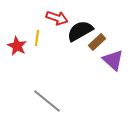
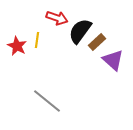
black semicircle: rotated 24 degrees counterclockwise
yellow line: moved 2 px down
